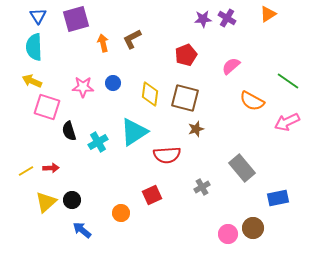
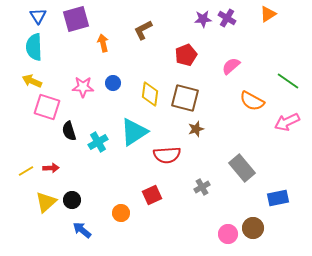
brown L-shape: moved 11 px right, 9 px up
